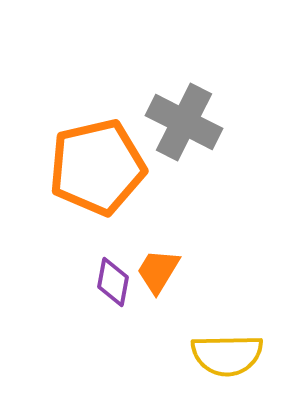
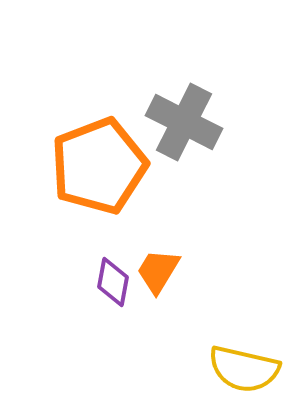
orange pentagon: moved 2 px right, 1 px up; rotated 8 degrees counterclockwise
yellow semicircle: moved 17 px right, 14 px down; rotated 14 degrees clockwise
